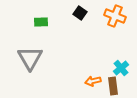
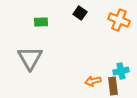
orange cross: moved 4 px right, 4 px down
cyan cross: moved 3 px down; rotated 28 degrees clockwise
